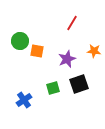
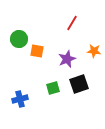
green circle: moved 1 px left, 2 px up
blue cross: moved 4 px left, 1 px up; rotated 21 degrees clockwise
